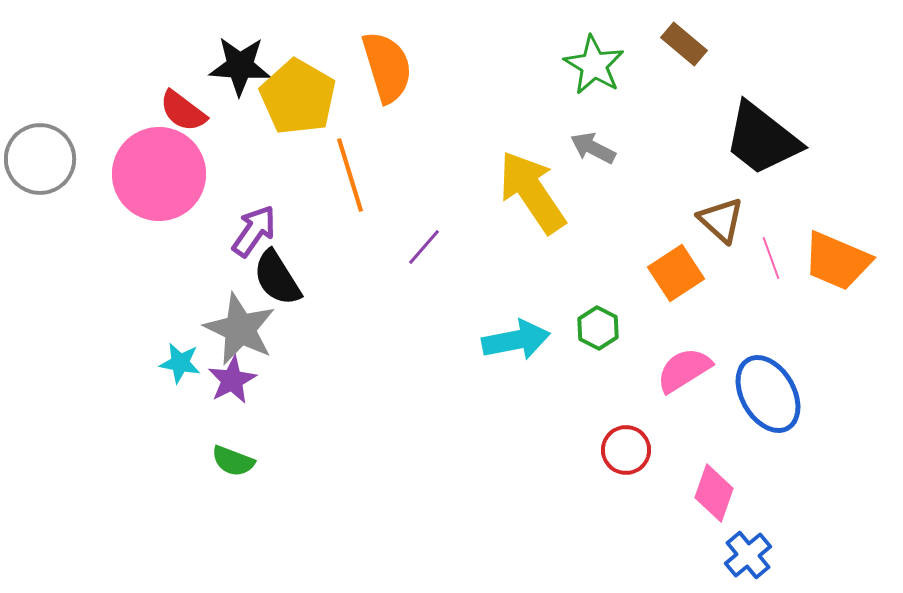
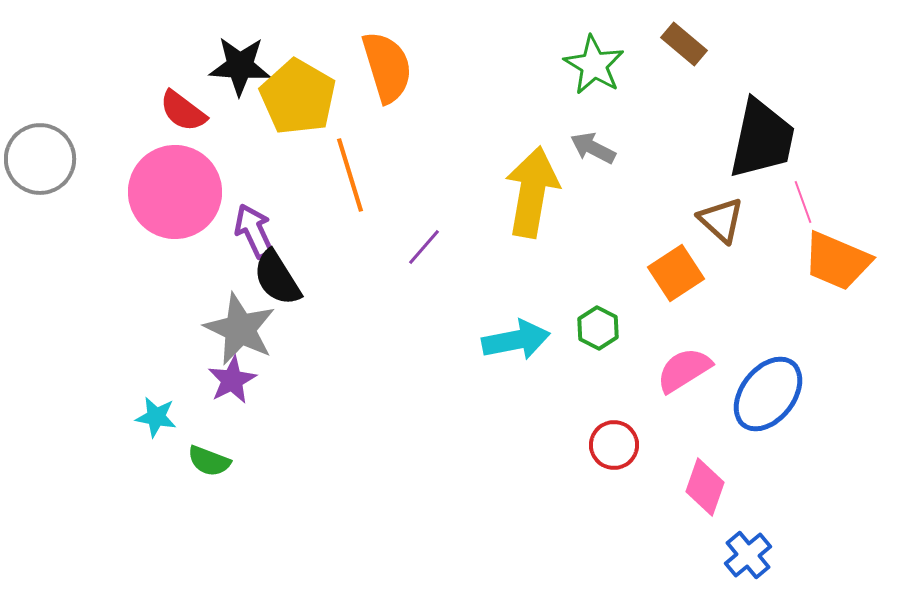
black trapezoid: rotated 116 degrees counterclockwise
pink circle: moved 16 px right, 18 px down
yellow arrow: rotated 44 degrees clockwise
purple arrow: rotated 60 degrees counterclockwise
pink line: moved 32 px right, 56 px up
cyan star: moved 24 px left, 54 px down
blue ellipse: rotated 68 degrees clockwise
red circle: moved 12 px left, 5 px up
green semicircle: moved 24 px left
pink diamond: moved 9 px left, 6 px up
